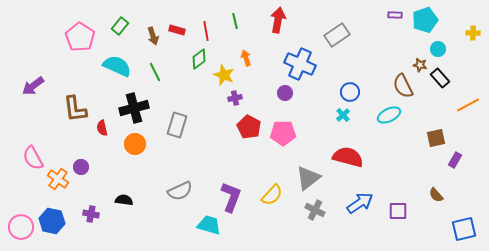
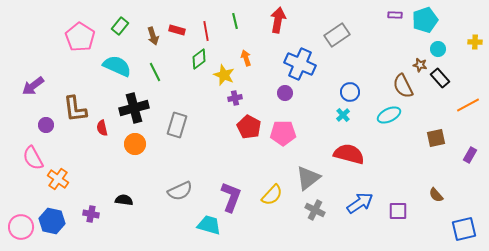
yellow cross at (473, 33): moved 2 px right, 9 px down
red semicircle at (348, 157): moved 1 px right, 3 px up
purple rectangle at (455, 160): moved 15 px right, 5 px up
purple circle at (81, 167): moved 35 px left, 42 px up
